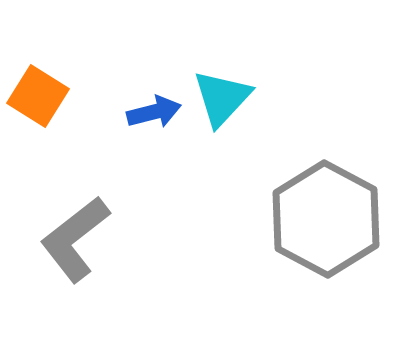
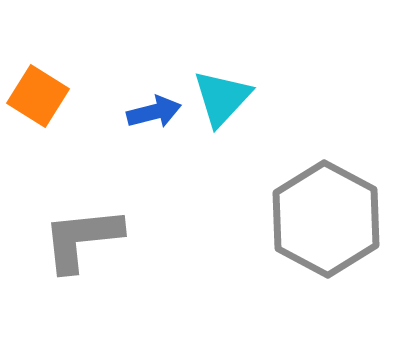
gray L-shape: moved 7 px right; rotated 32 degrees clockwise
